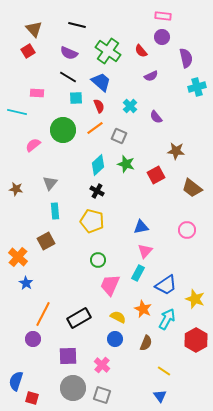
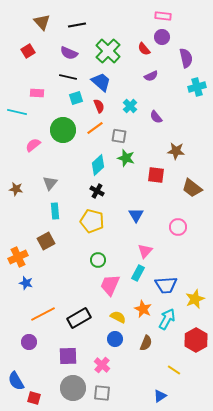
black line at (77, 25): rotated 24 degrees counterclockwise
brown triangle at (34, 29): moved 8 px right, 7 px up
green cross at (108, 51): rotated 10 degrees clockwise
red semicircle at (141, 51): moved 3 px right, 2 px up
black line at (68, 77): rotated 18 degrees counterclockwise
cyan square at (76, 98): rotated 16 degrees counterclockwise
gray square at (119, 136): rotated 14 degrees counterclockwise
green star at (126, 164): moved 6 px up
red square at (156, 175): rotated 36 degrees clockwise
blue triangle at (141, 227): moved 5 px left, 12 px up; rotated 49 degrees counterclockwise
pink circle at (187, 230): moved 9 px left, 3 px up
orange cross at (18, 257): rotated 24 degrees clockwise
blue star at (26, 283): rotated 16 degrees counterclockwise
blue trapezoid at (166, 285): rotated 30 degrees clockwise
yellow star at (195, 299): rotated 30 degrees clockwise
orange line at (43, 314): rotated 35 degrees clockwise
purple circle at (33, 339): moved 4 px left, 3 px down
yellow line at (164, 371): moved 10 px right, 1 px up
blue semicircle at (16, 381): rotated 48 degrees counterclockwise
gray square at (102, 395): moved 2 px up; rotated 12 degrees counterclockwise
blue triangle at (160, 396): rotated 32 degrees clockwise
red square at (32, 398): moved 2 px right
